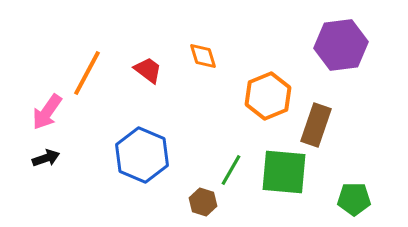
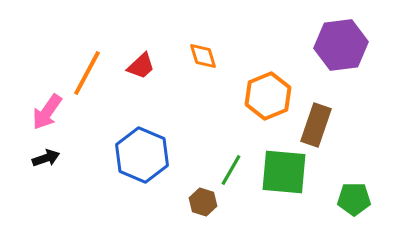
red trapezoid: moved 7 px left, 4 px up; rotated 100 degrees clockwise
